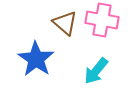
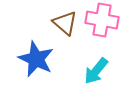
blue star: rotated 9 degrees counterclockwise
